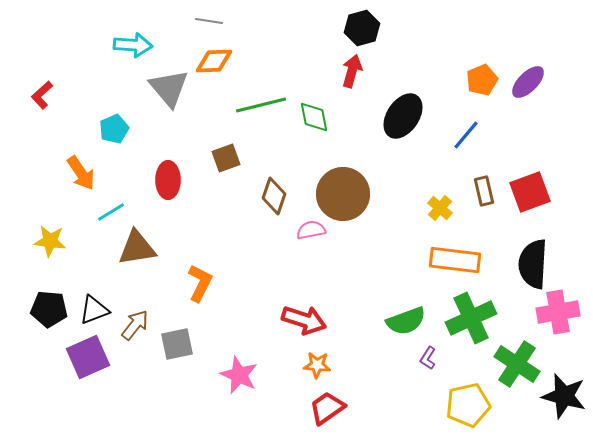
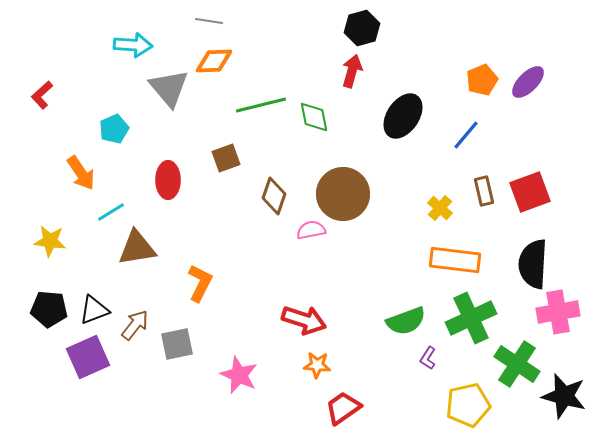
red trapezoid at (327, 408): moved 16 px right
